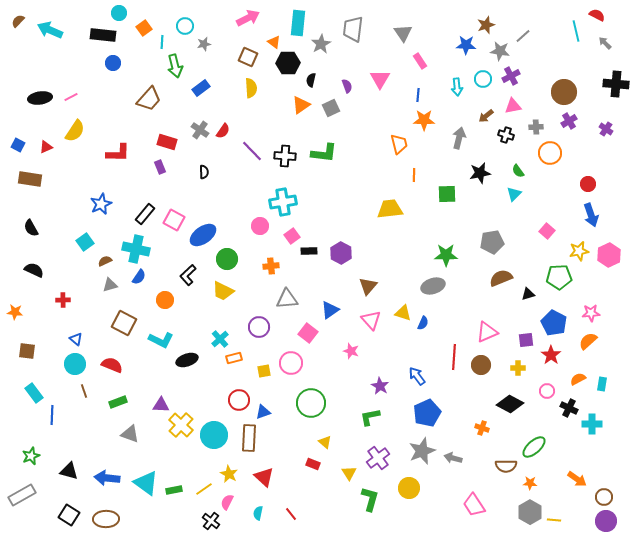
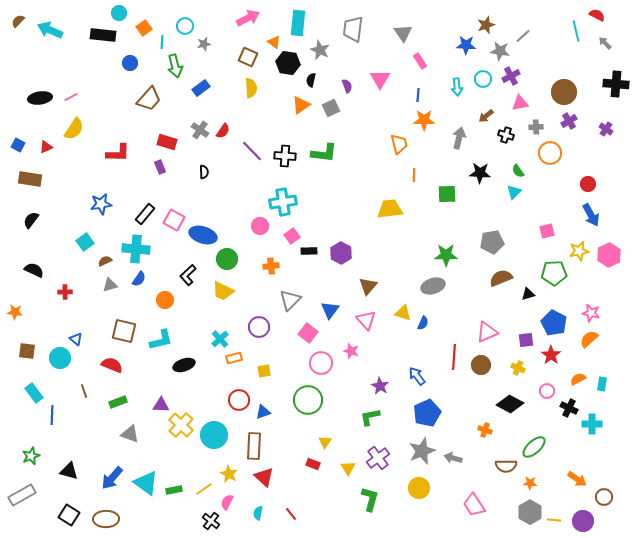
gray star at (321, 44): moved 1 px left, 6 px down; rotated 18 degrees counterclockwise
blue circle at (113, 63): moved 17 px right
black hexagon at (288, 63): rotated 10 degrees clockwise
pink triangle at (513, 106): moved 7 px right, 3 px up
yellow semicircle at (75, 131): moved 1 px left, 2 px up
black star at (480, 173): rotated 15 degrees clockwise
cyan triangle at (514, 194): moved 2 px up
blue star at (101, 204): rotated 15 degrees clockwise
blue arrow at (591, 215): rotated 10 degrees counterclockwise
black semicircle at (31, 228): moved 8 px up; rotated 66 degrees clockwise
pink square at (547, 231): rotated 35 degrees clockwise
blue ellipse at (203, 235): rotated 52 degrees clockwise
cyan cross at (136, 249): rotated 8 degrees counterclockwise
blue semicircle at (139, 277): moved 2 px down
green pentagon at (559, 277): moved 5 px left, 4 px up
gray triangle at (287, 299): moved 3 px right, 1 px down; rotated 40 degrees counterclockwise
red cross at (63, 300): moved 2 px right, 8 px up
blue triangle at (330, 310): rotated 18 degrees counterclockwise
pink star at (591, 313): rotated 18 degrees clockwise
pink triangle at (371, 320): moved 5 px left
brown square at (124, 323): moved 8 px down; rotated 15 degrees counterclockwise
cyan L-shape at (161, 340): rotated 40 degrees counterclockwise
orange semicircle at (588, 341): moved 1 px right, 2 px up
black ellipse at (187, 360): moved 3 px left, 5 px down
pink circle at (291, 363): moved 30 px right
cyan circle at (75, 364): moved 15 px left, 6 px up
yellow cross at (518, 368): rotated 24 degrees clockwise
green circle at (311, 403): moved 3 px left, 3 px up
orange cross at (482, 428): moved 3 px right, 2 px down
brown rectangle at (249, 438): moved 5 px right, 8 px down
yellow triangle at (325, 442): rotated 24 degrees clockwise
yellow triangle at (349, 473): moved 1 px left, 5 px up
blue arrow at (107, 478): moved 5 px right; rotated 55 degrees counterclockwise
yellow circle at (409, 488): moved 10 px right
purple circle at (606, 521): moved 23 px left
